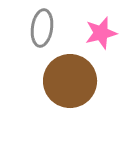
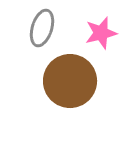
gray ellipse: rotated 9 degrees clockwise
